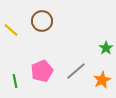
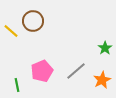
brown circle: moved 9 px left
yellow line: moved 1 px down
green star: moved 1 px left
green line: moved 2 px right, 4 px down
